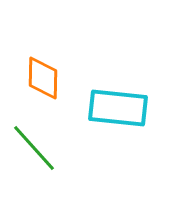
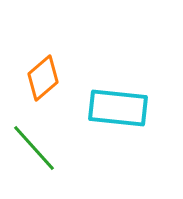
orange diamond: rotated 48 degrees clockwise
